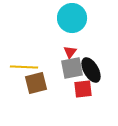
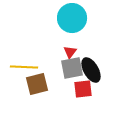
brown square: moved 1 px right, 1 px down
